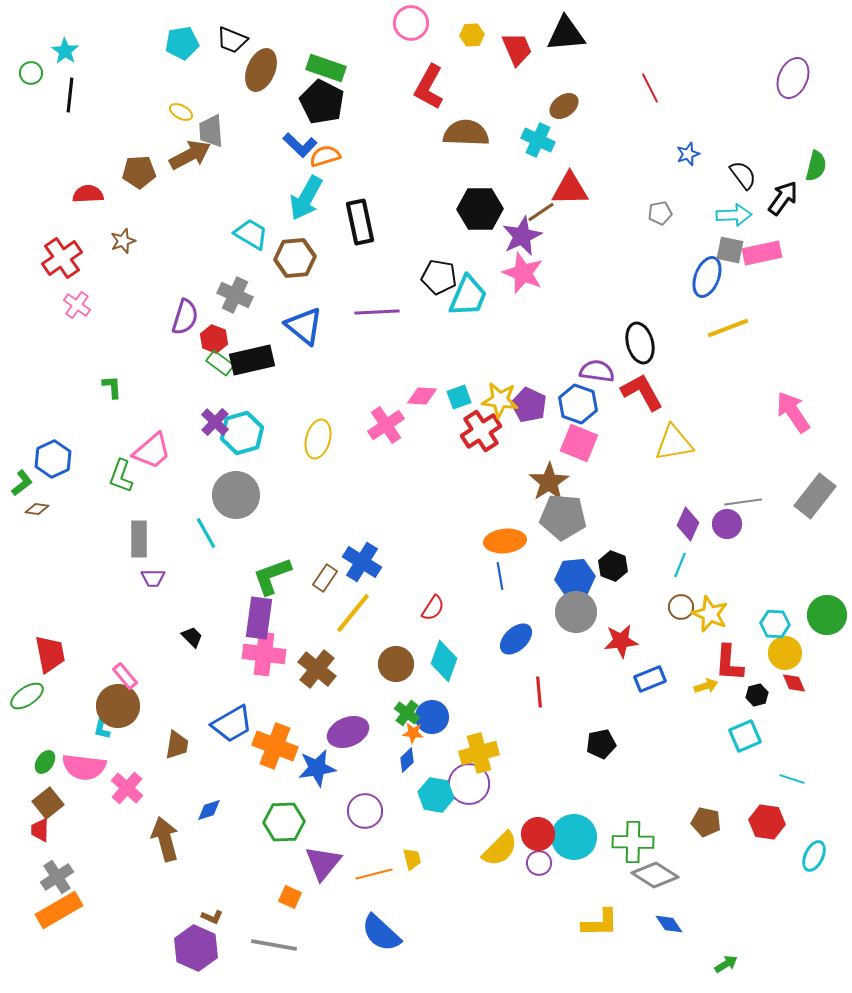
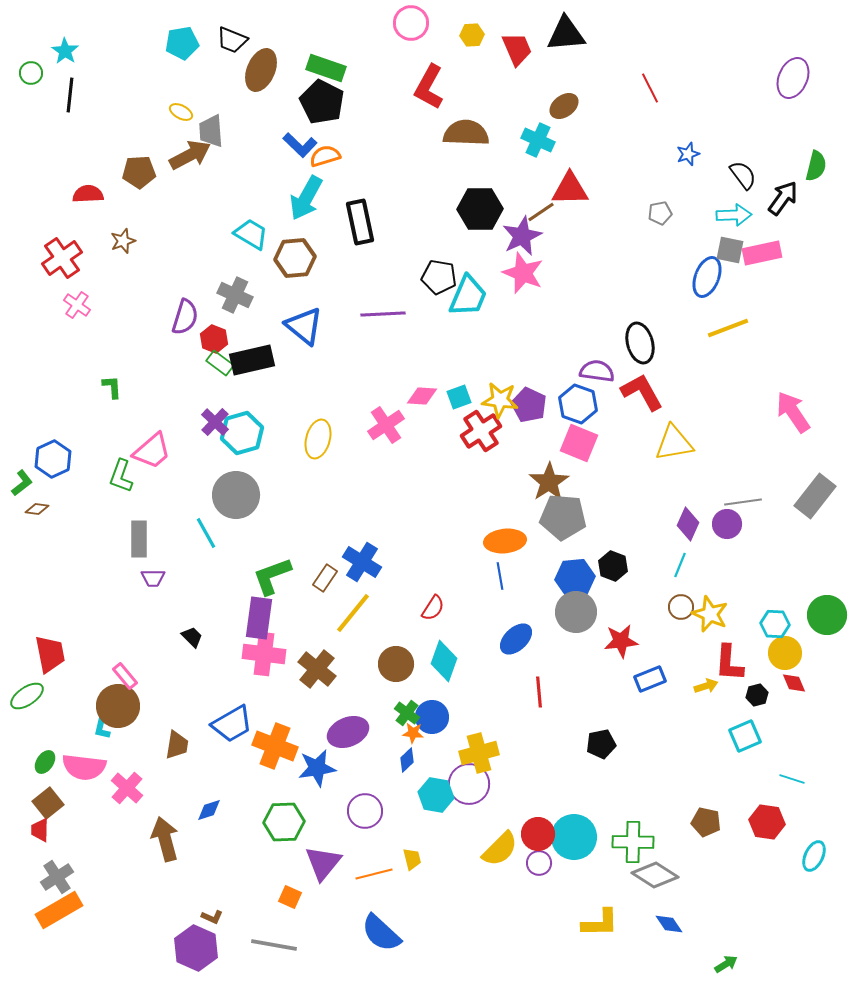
purple line at (377, 312): moved 6 px right, 2 px down
